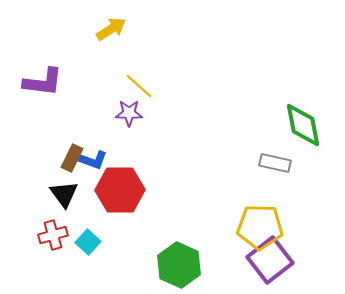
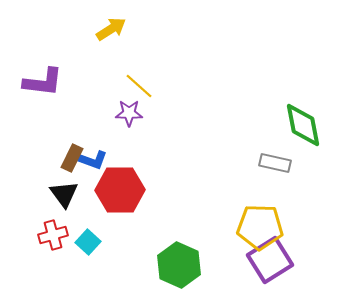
purple square: rotated 6 degrees clockwise
